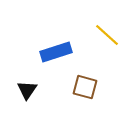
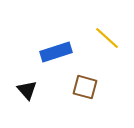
yellow line: moved 3 px down
black triangle: rotated 15 degrees counterclockwise
